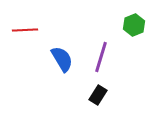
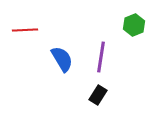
purple line: rotated 8 degrees counterclockwise
